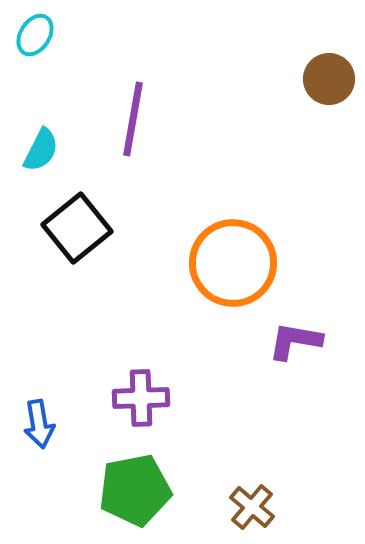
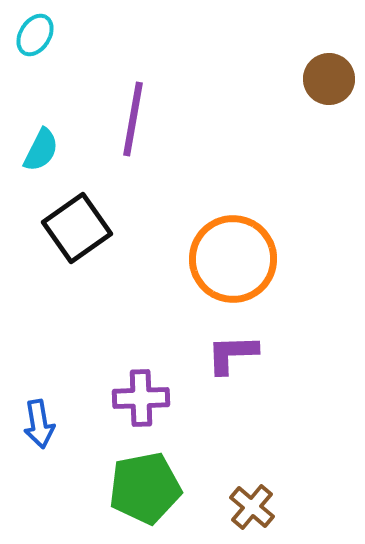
black square: rotated 4 degrees clockwise
orange circle: moved 4 px up
purple L-shape: moved 63 px left, 13 px down; rotated 12 degrees counterclockwise
green pentagon: moved 10 px right, 2 px up
